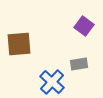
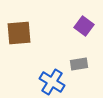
brown square: moved 11 px up
blue cross: rotated 10 degrees counterclockwise
